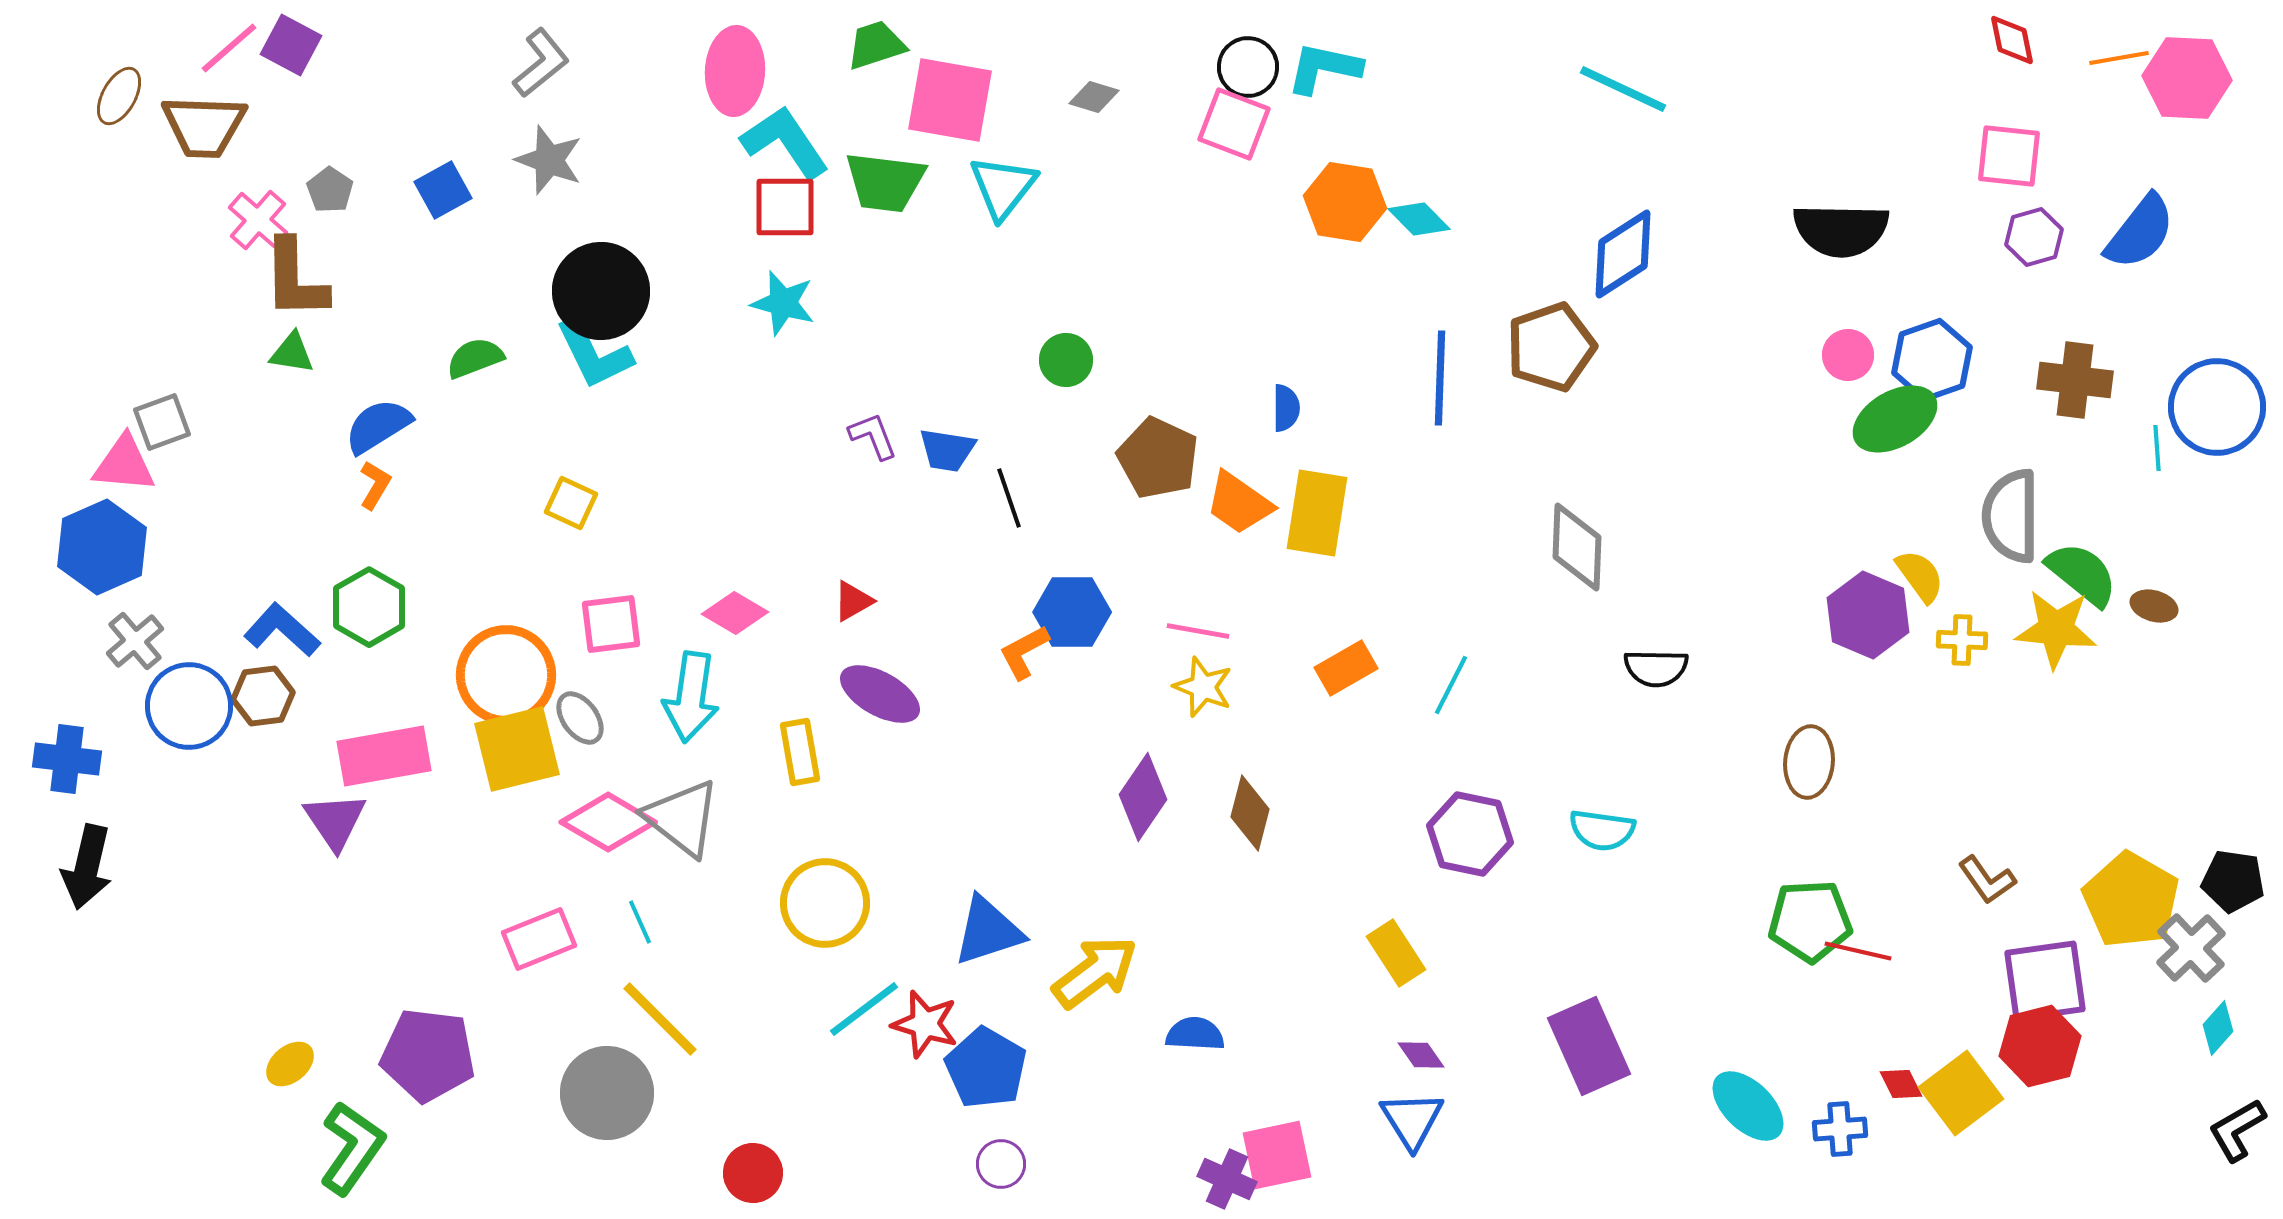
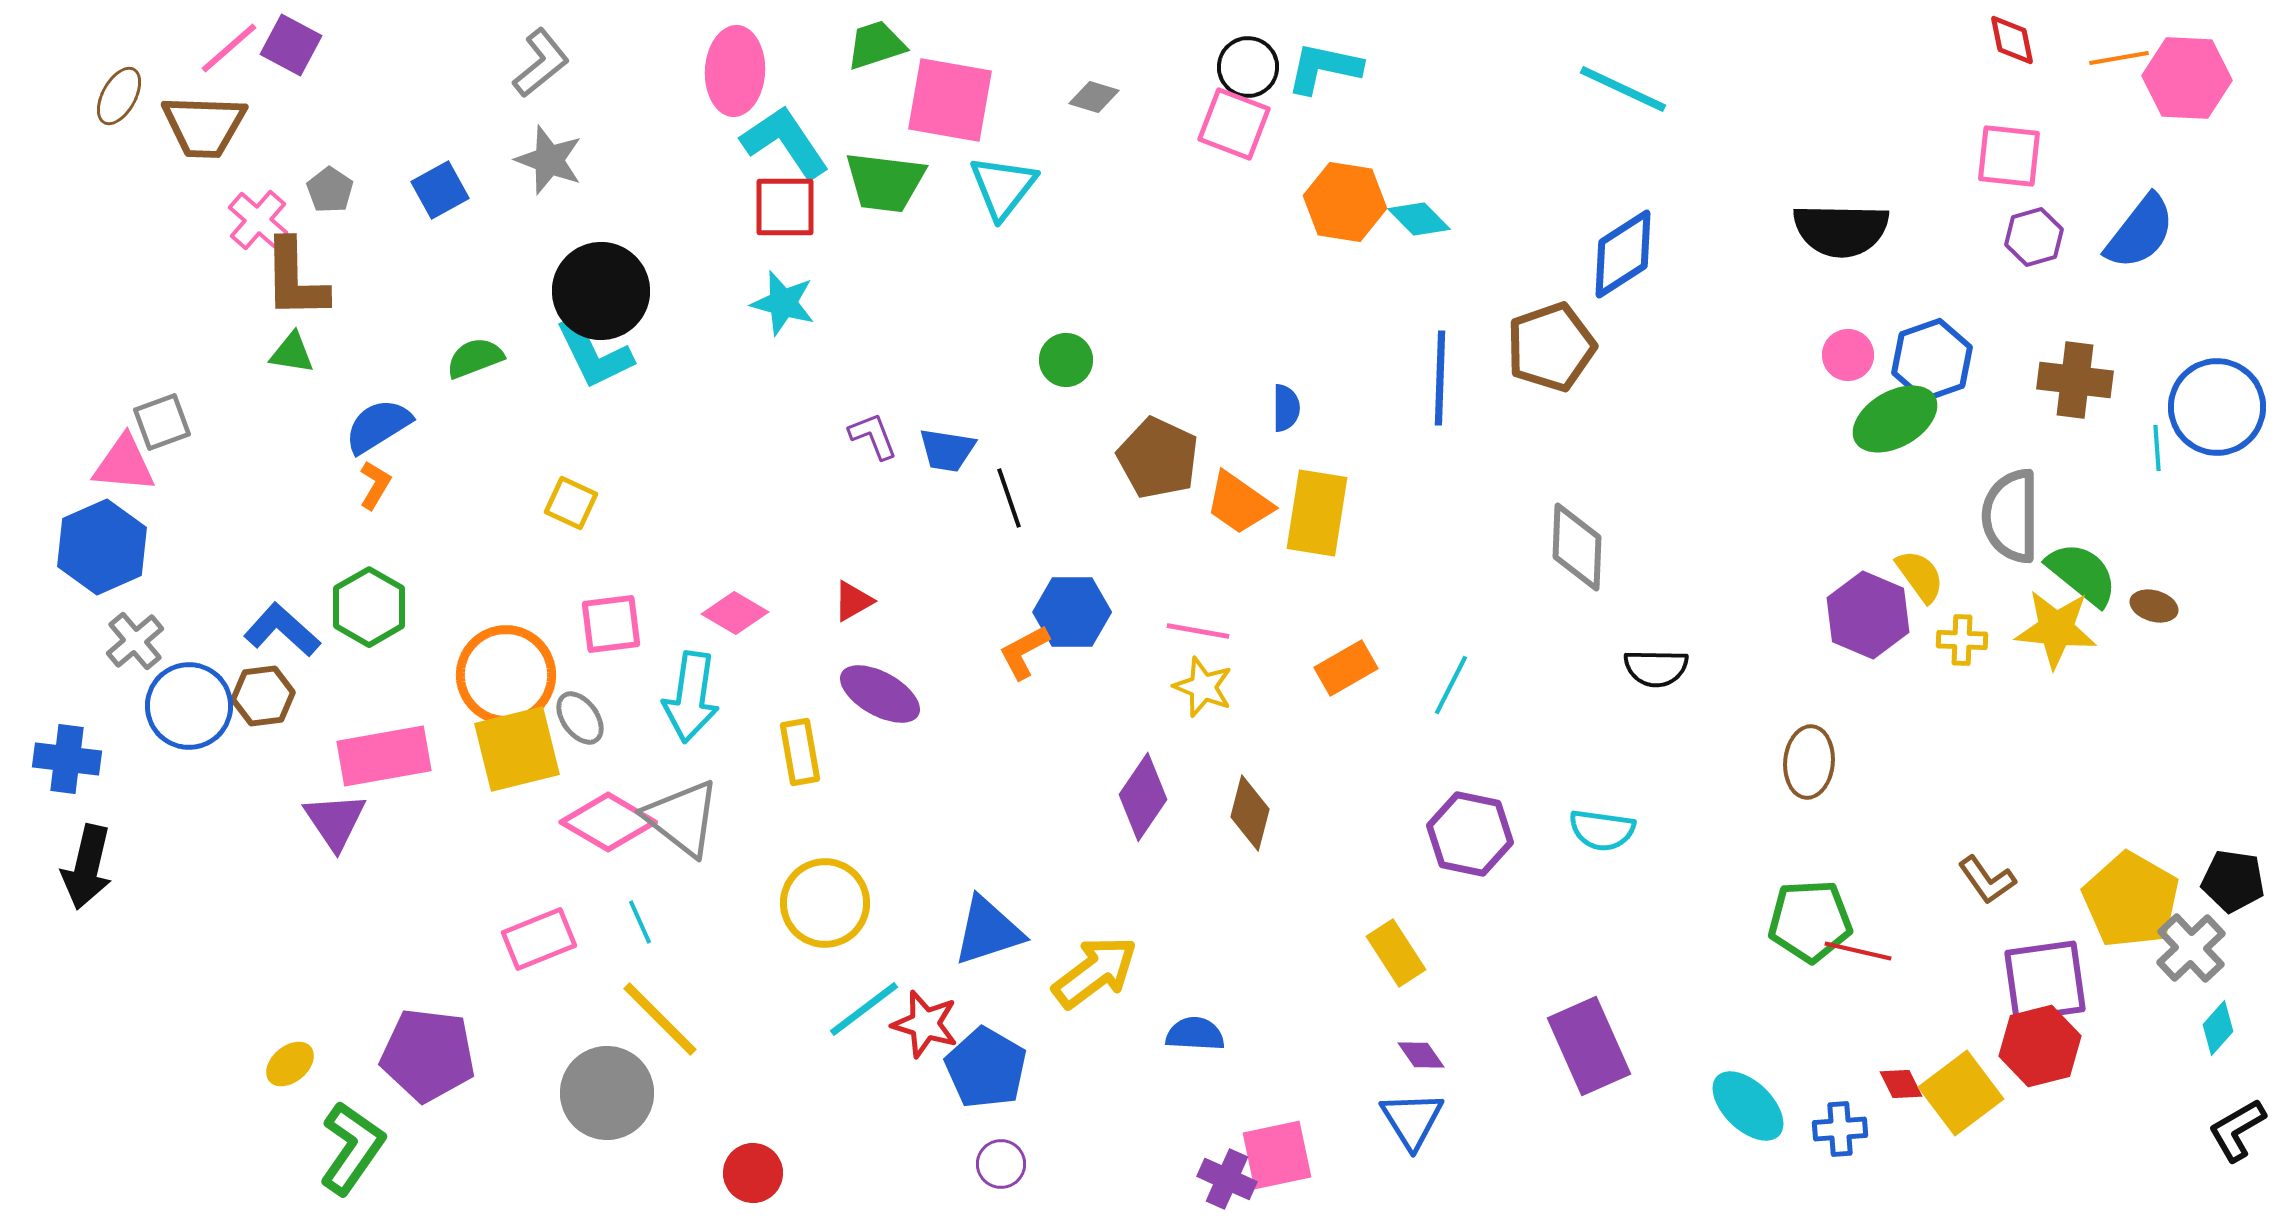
blue square at (443, 190): moved 3 px left
